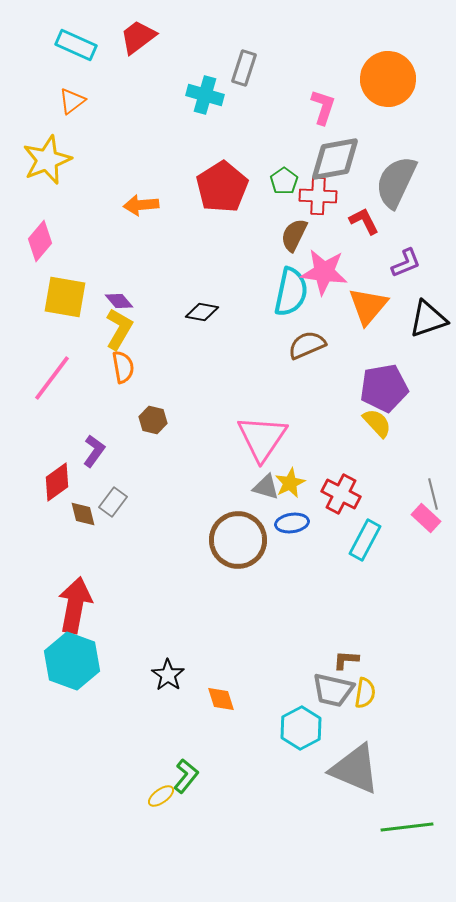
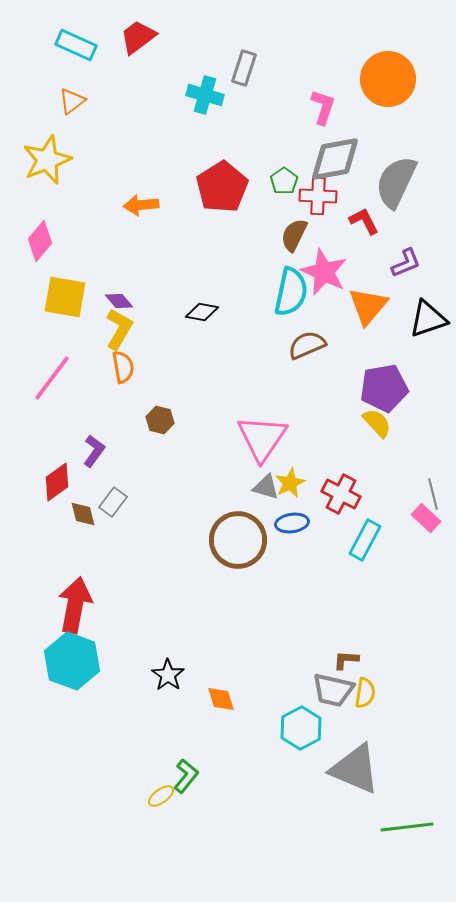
pink star at (324, 272): rotated 18 degrees clockwise
brown hexagon at (153, 420): moved 7 px right
